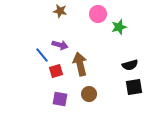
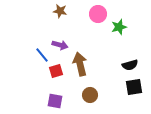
brown circle: moved 1 px right, 1 px down
purple square: moved 5 px left, 2 px down
